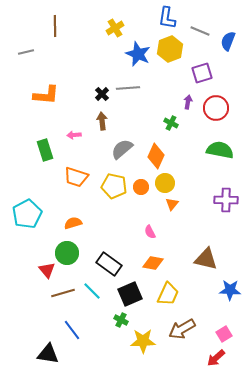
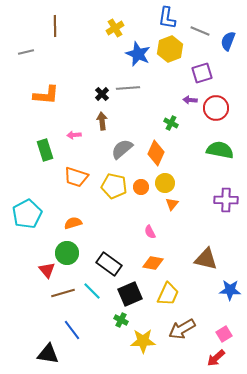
purple arrow at (188, 102): moved 2 px right, 2 px up; rotated 96 degrees counterclockwise
orange diamond at (156, 156): moved 3 px up
